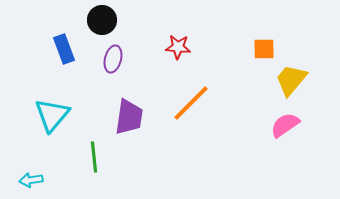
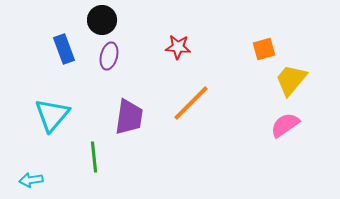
orange square: rotated 15 degrees counterclockwise
purple ellipse: moved 4 px left, 3 px up
